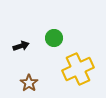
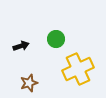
green circle: moved 2 px right, 1 px down
brown star: rotated 18 degrees clockwise
